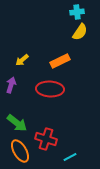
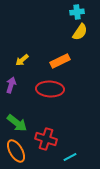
orange ellipse: moved 4 px left
